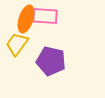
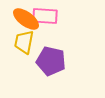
orange ellipse: rotated 72 degrees counterclockwise
yellow trapezoid: moved 7 px right, 2 px up; rotated 25 degrees counterclockwise
